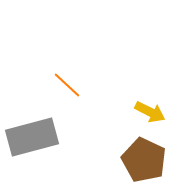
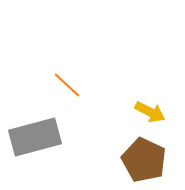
gray rectangle: moved 3 px right
